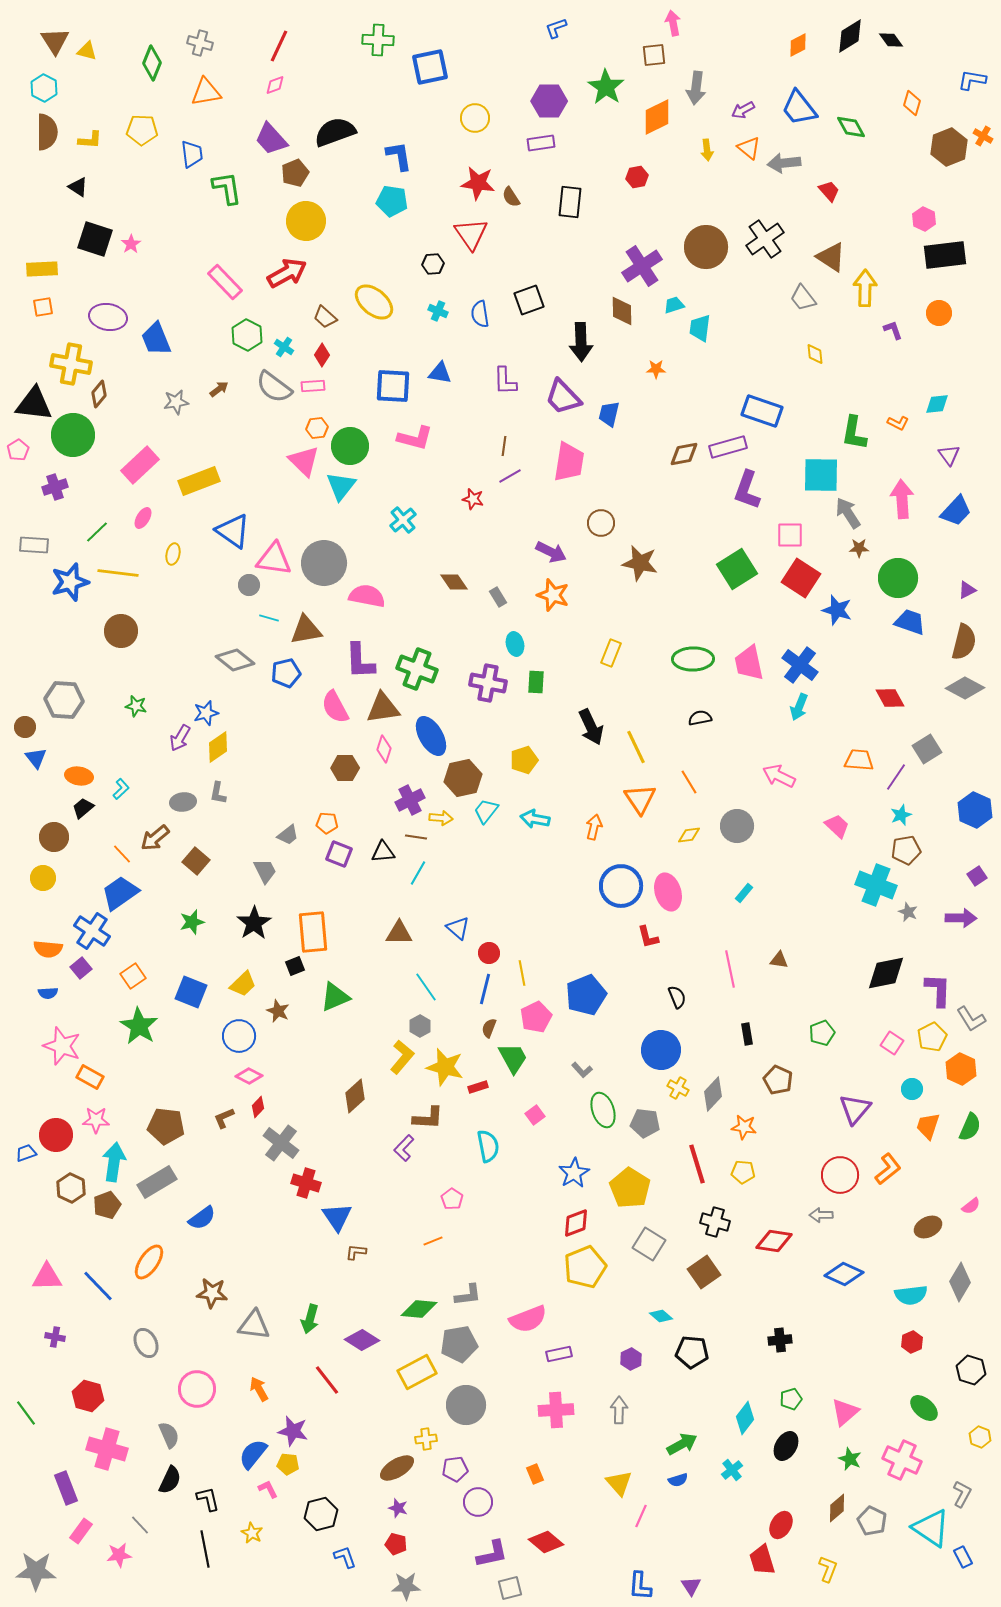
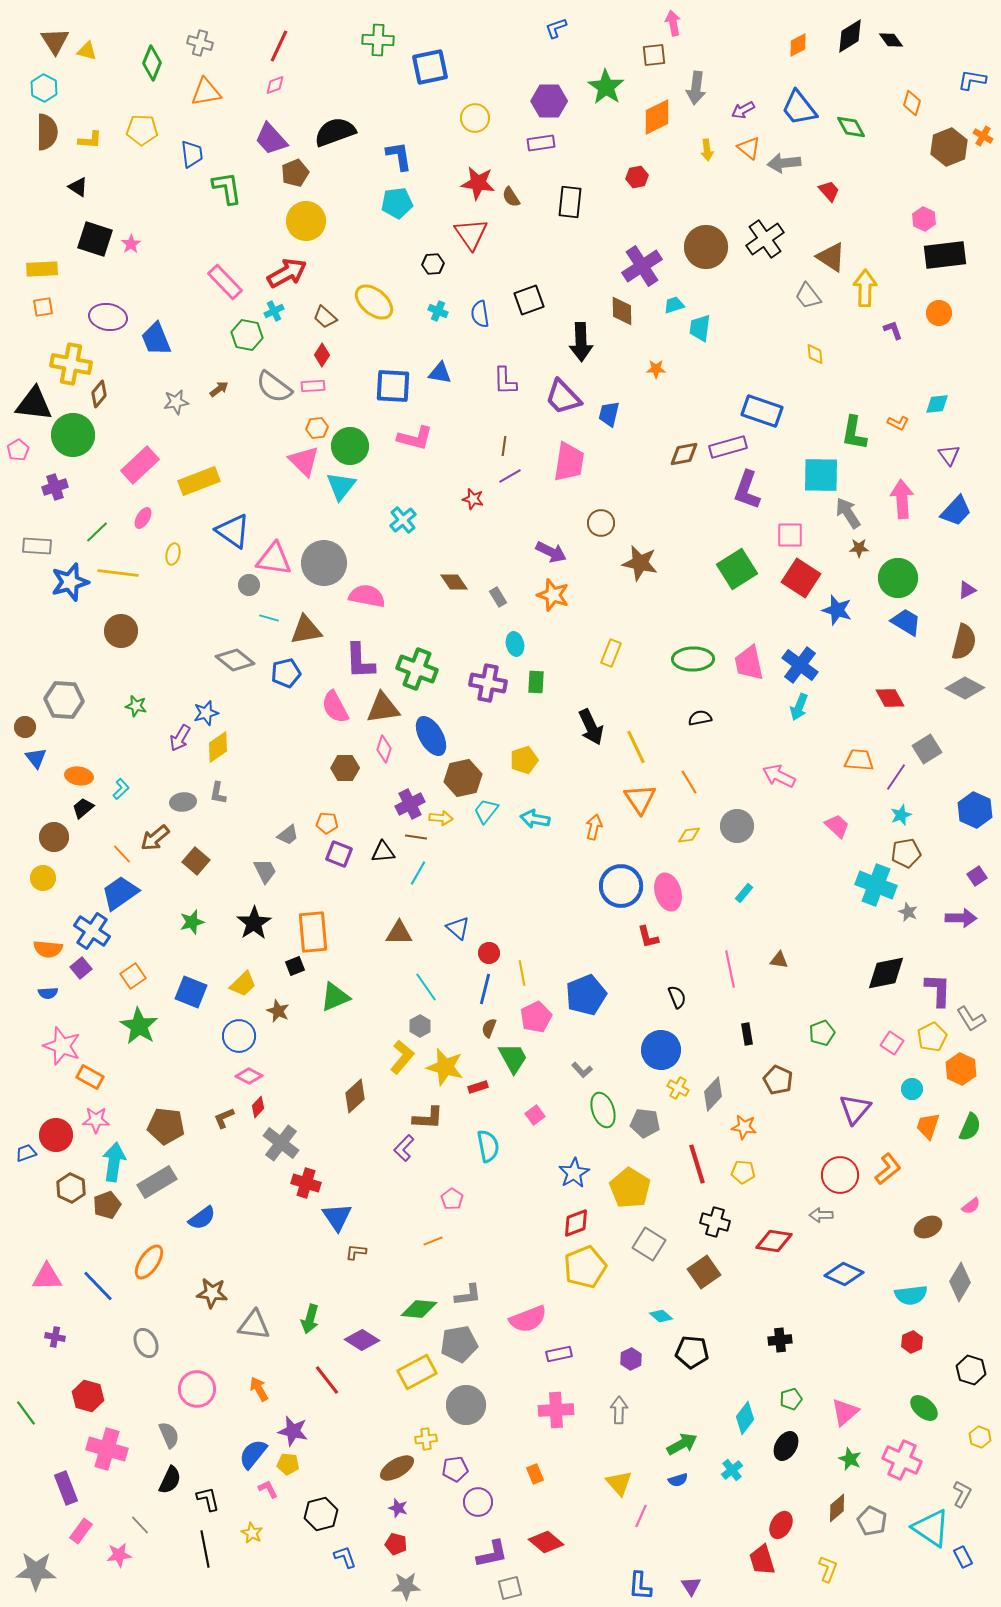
cyan pentagon at (392, 201): moved 5 px right, 2 px down; rotated 16 degrees counterclockwise
gray trapezoid at (803, 298): moved 5 px right, 2 px up
green hexagon at (247, 335): rotated 16 degrees counterclockwise
cyan cross at (284, 347): moved 10 px left, 36 px up; rotated 30 degrees clockwise
gray rectangle at (34, 545): moved 3 px right, 1 px down
blue trapezoid at (910, 622): moved 4 px left; rotated 12 degrees clockwise
purple cross at (410, 800): moved 4 px down
brown pentagon at (906, 850): moved 3 px down
